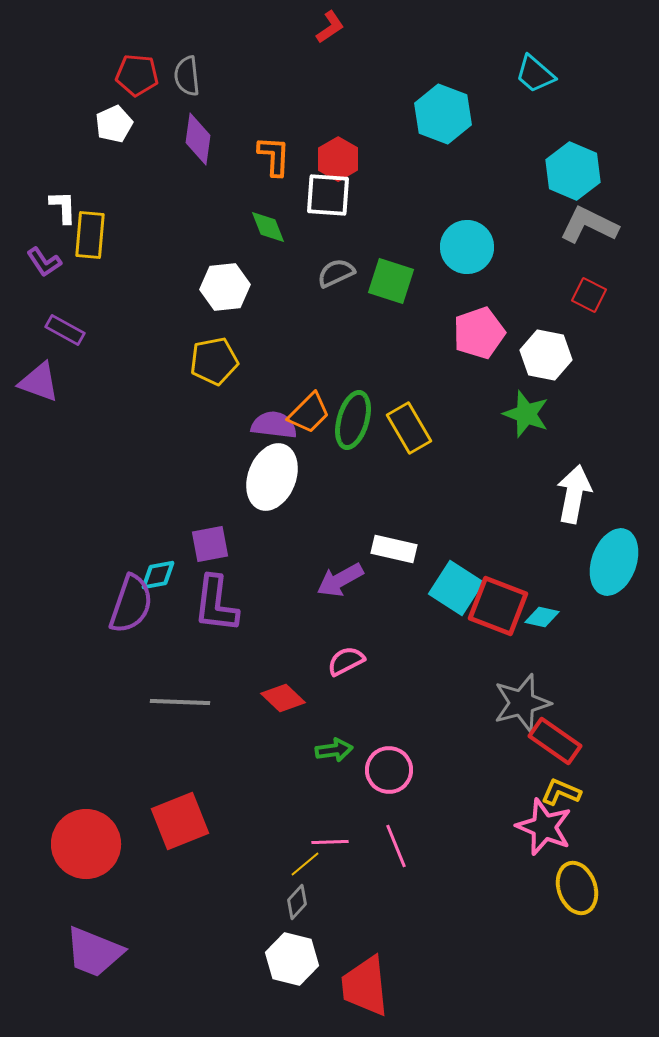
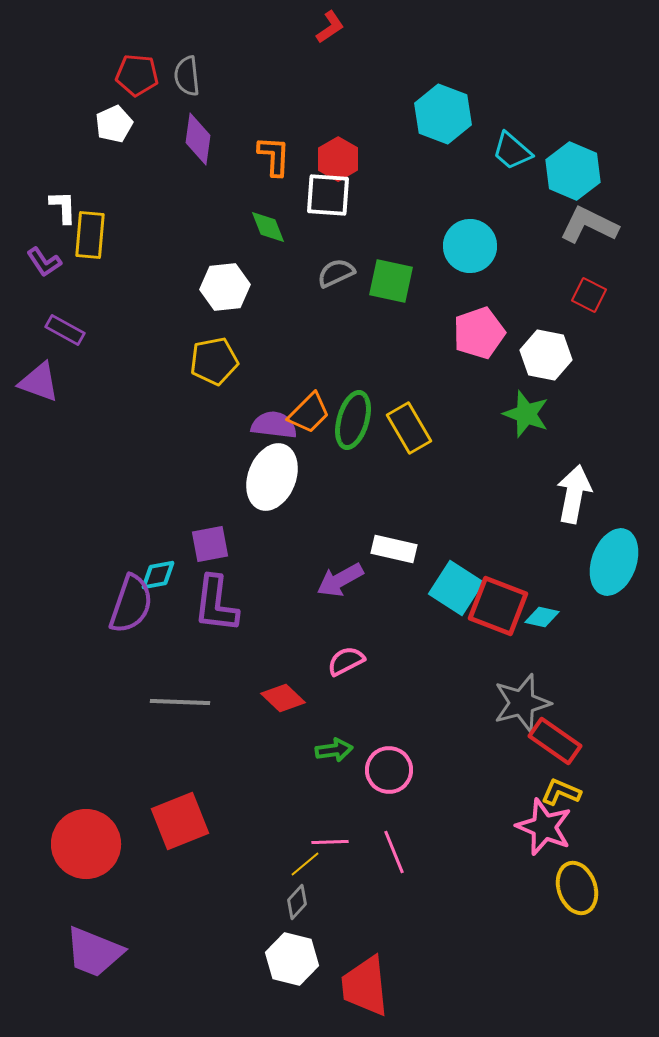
cyan trapezoid at (535, 74): moved 23 px left, 77 px down
cyan circle at (467, 247): moved 3 px right, 1 px up
green square at (391, 281): rotated 6 degrees counterclockwise
pink line at (396, 846): moved 2 px left, 6 px down
